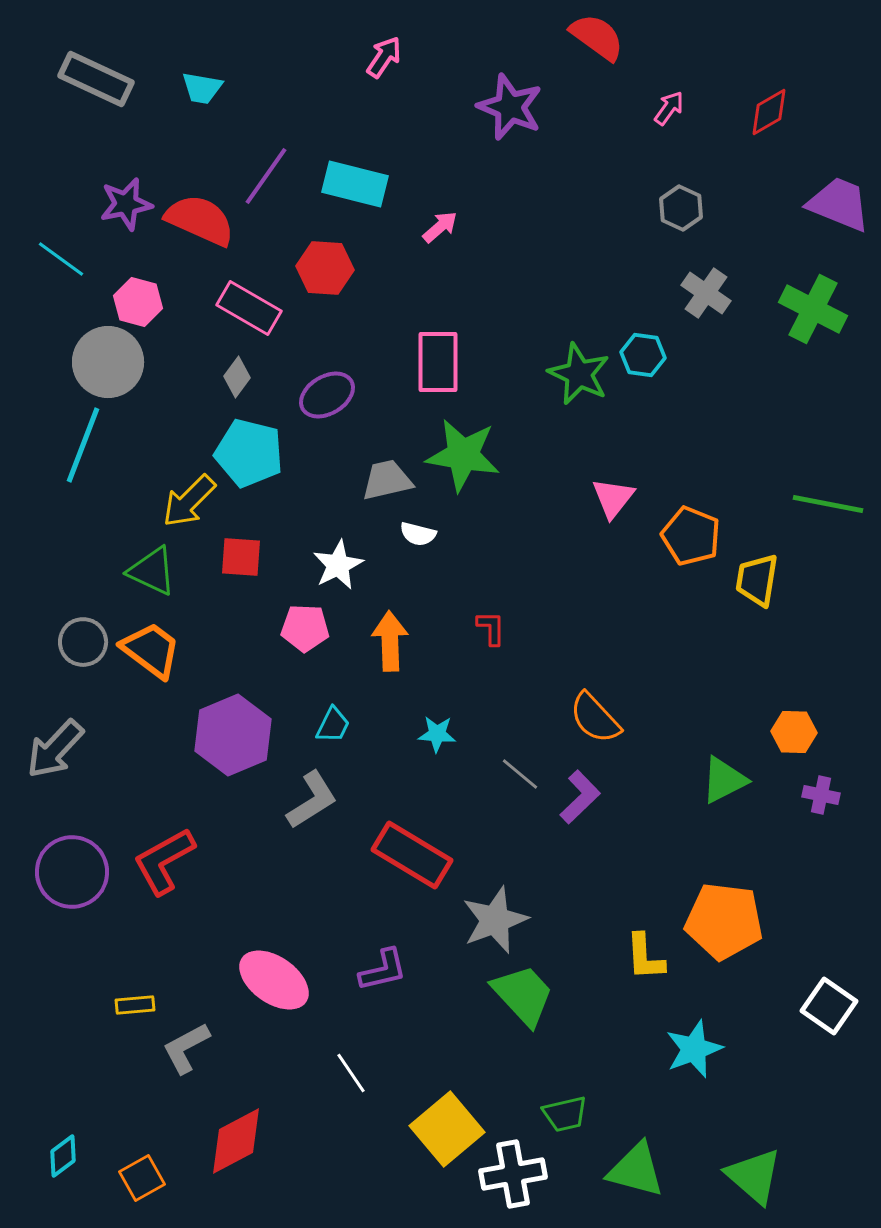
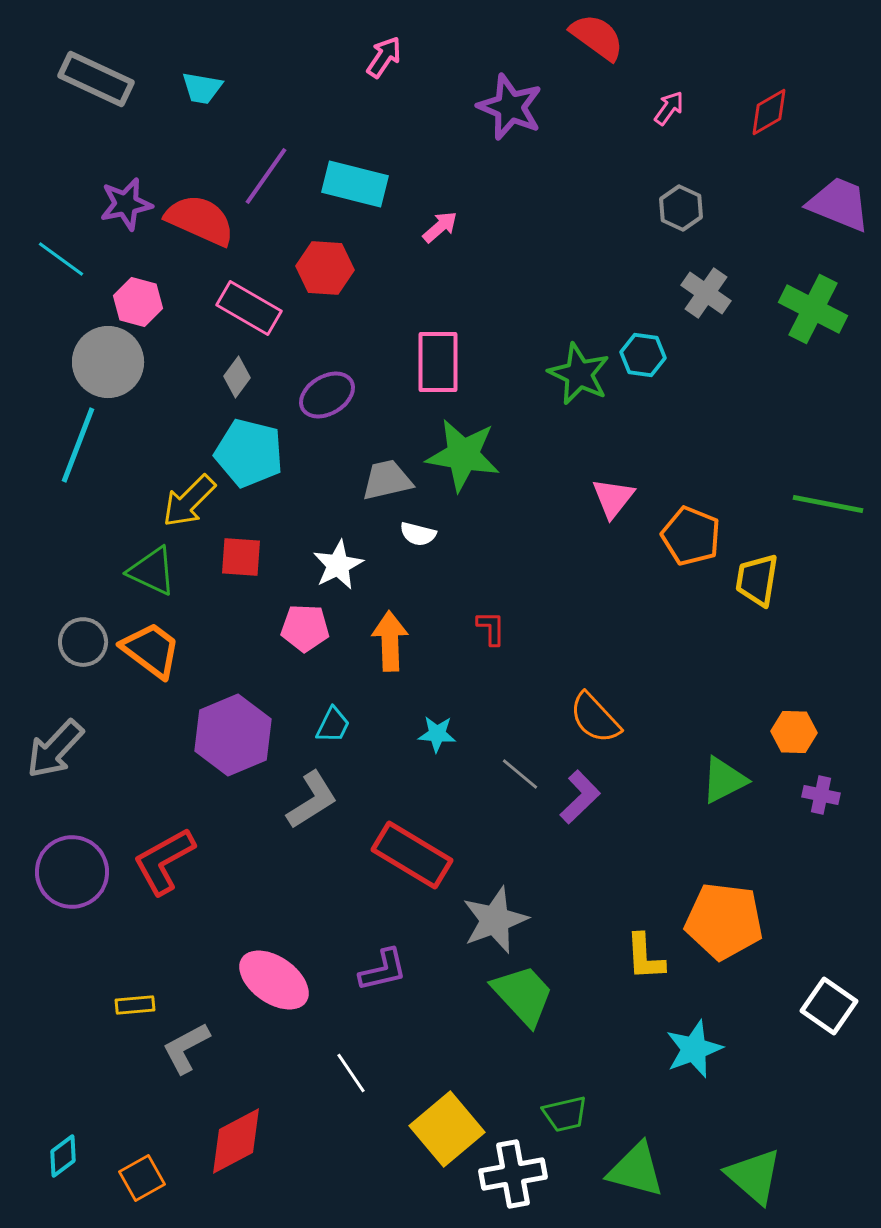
cyan line at (83, 445): moved 5 px left
